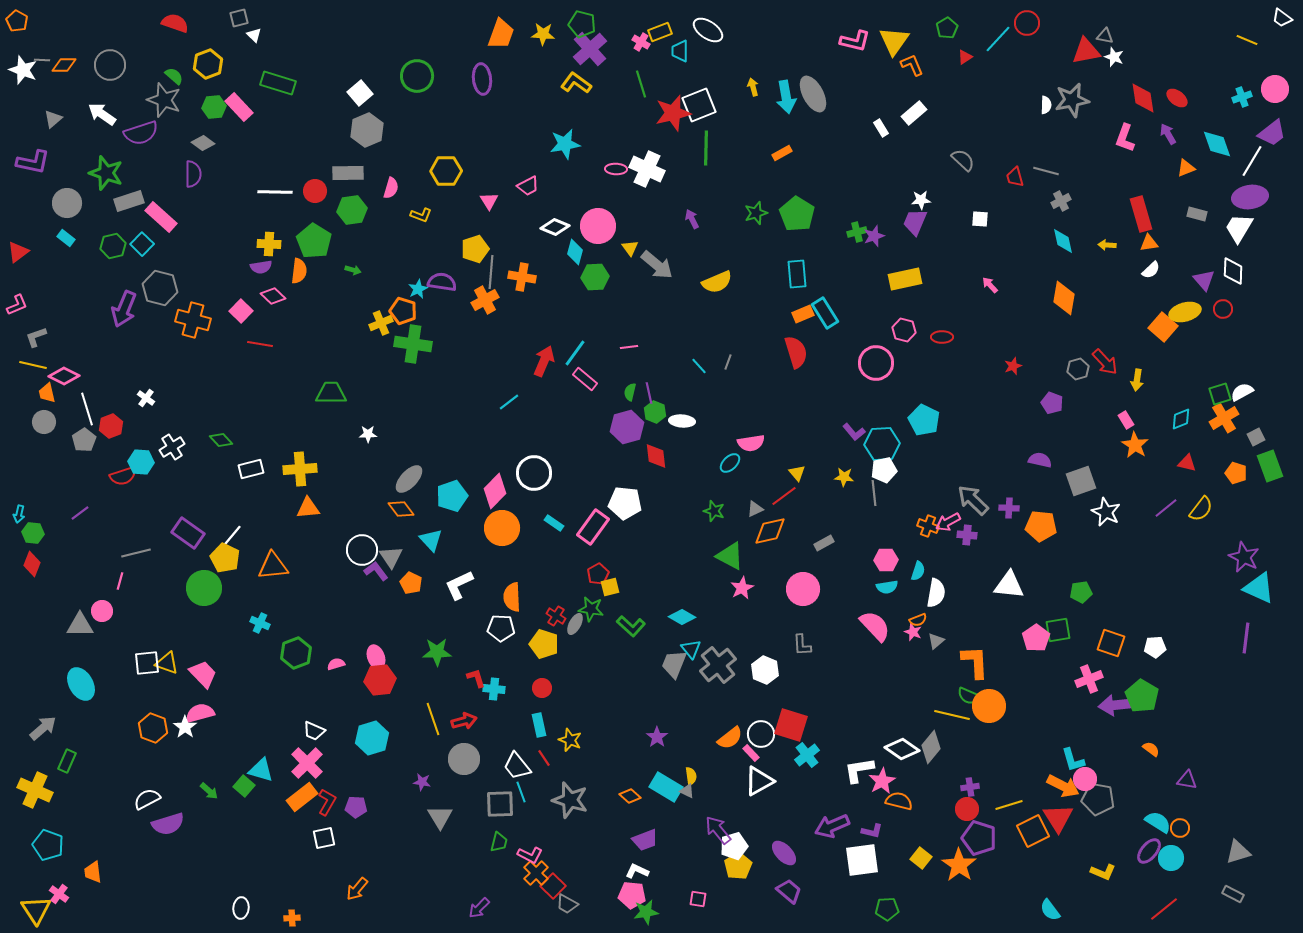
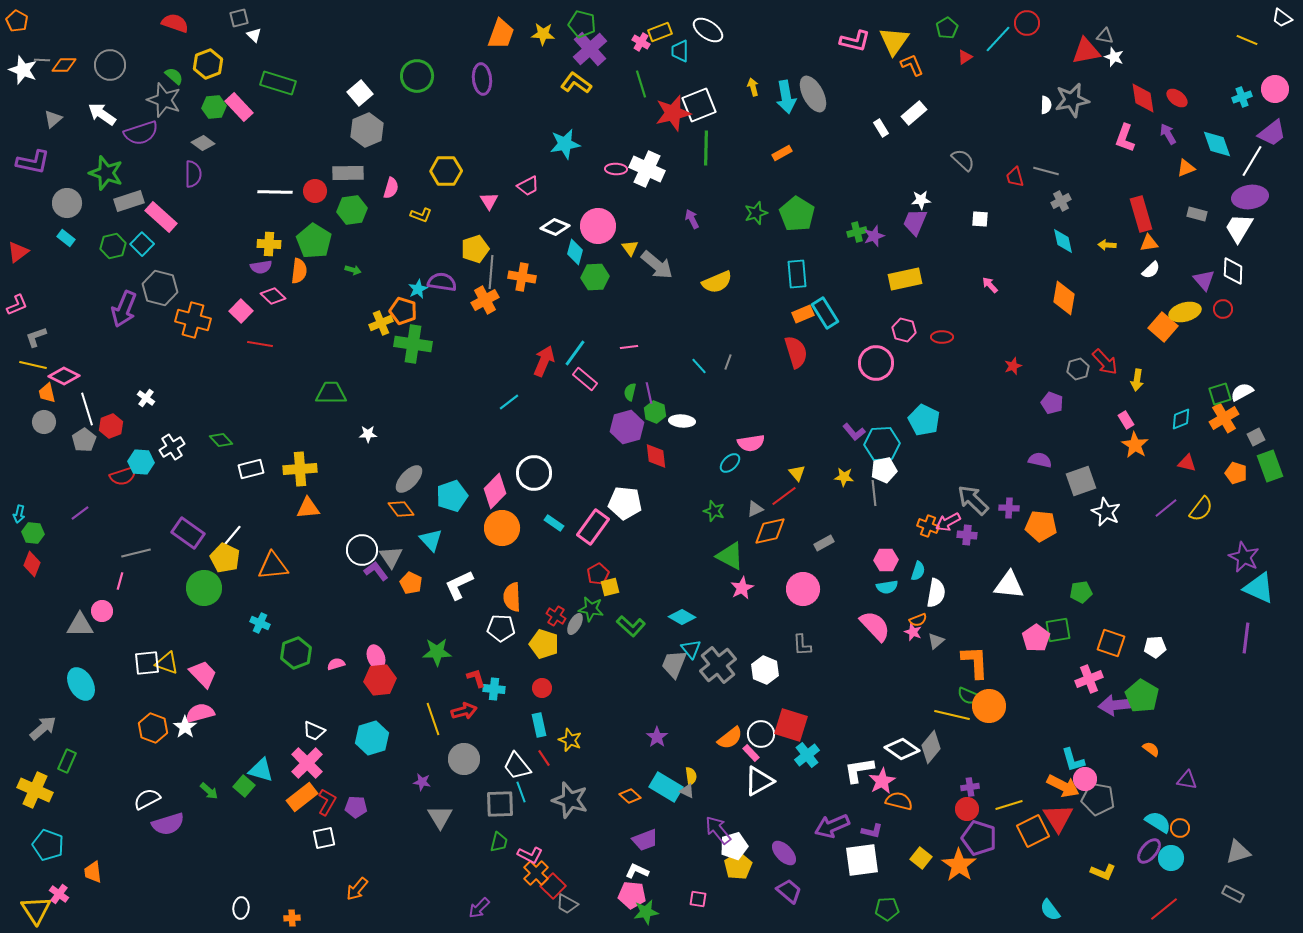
red arrow at (464, 721): moved 10 px up
